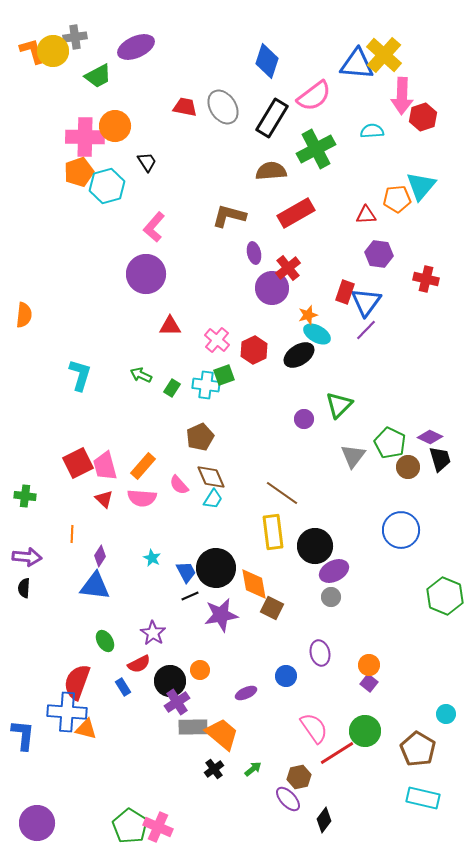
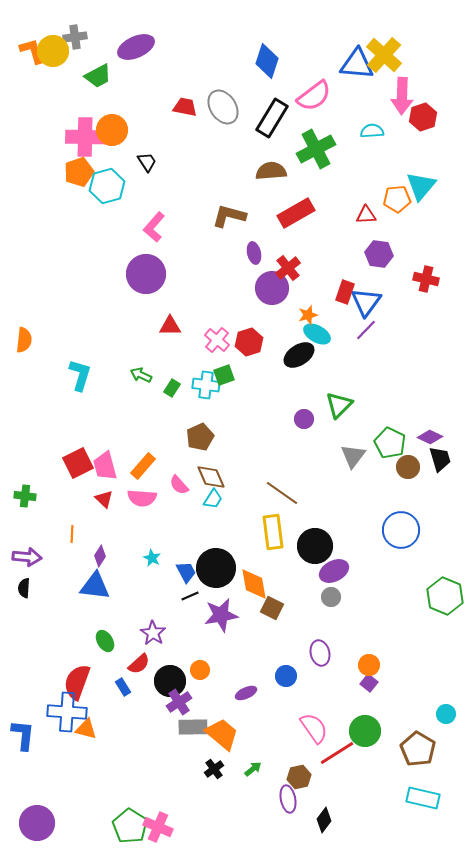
orange circle at (115, 126): moved 3 px left, 4 px down
orange semicircle at (24, 315): moved 25 px down
red hexagon at (254, 350): moved 5 px left, 8 px up; rotated 8 degrees clockwise
red semicircle at (139, 664): rotated 15 degrees counterclockwise
purple cross at (177, 702): moved 2 px right
purple ellipse at (288, 799): rotated 32 degrees clockwise
